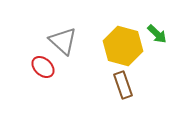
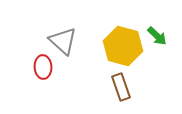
green arrow: moved 2 px down
red ellipse: rotated 45 degrees clockwise
brown rectangle: moved 2 px left, 2 px down
